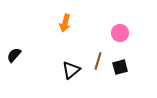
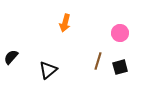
black semicircle: moved 3 px left, 2 px down
black triangle: moved 23 px left
